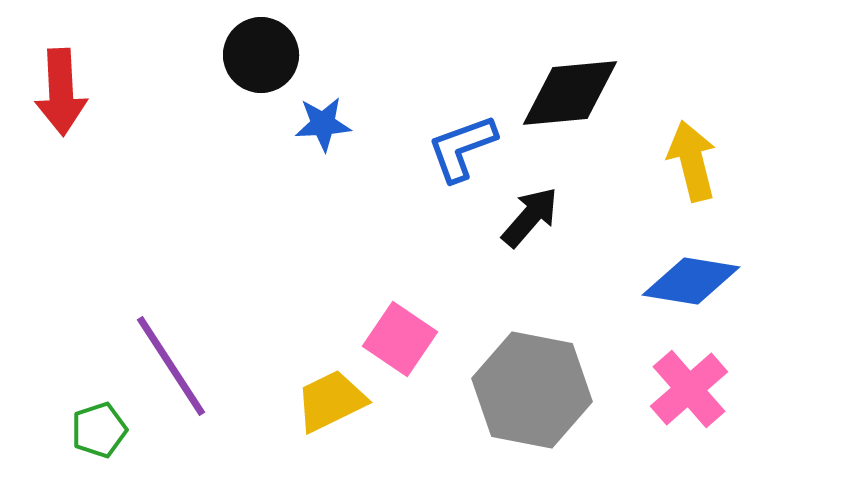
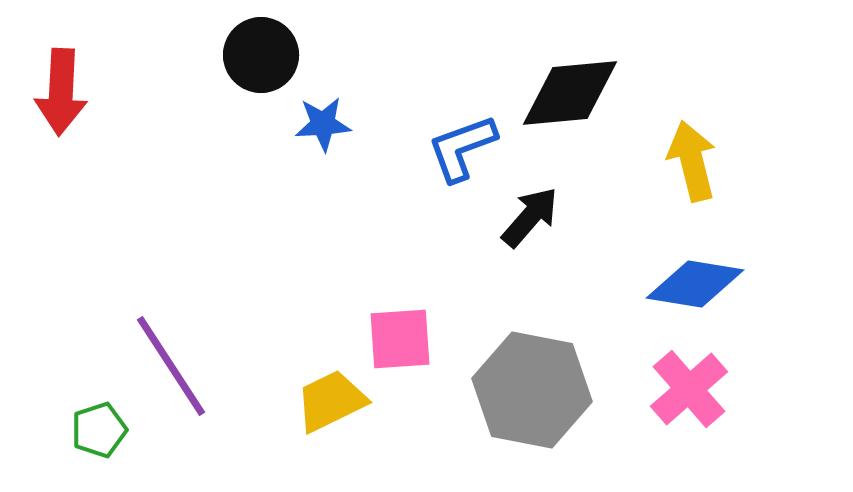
red arrow: rotated 6 degrees clockwise
blue diamond: moved 4 px right, 3 px down
pink square: rotated 38 degrees counterclockwise
